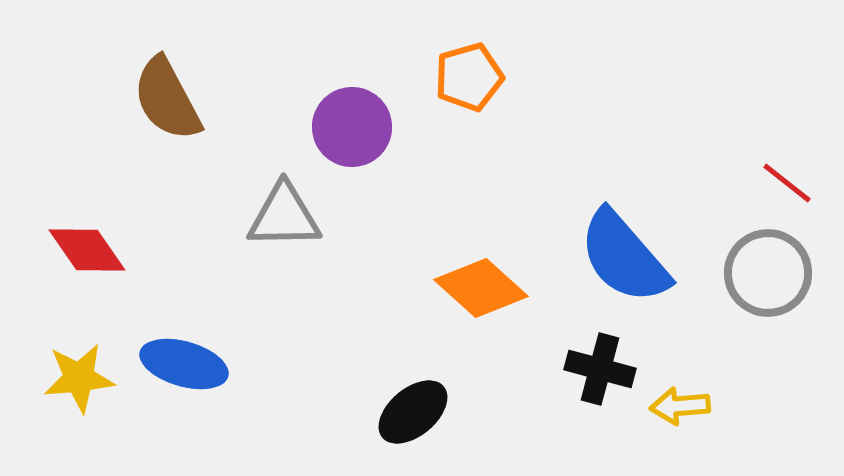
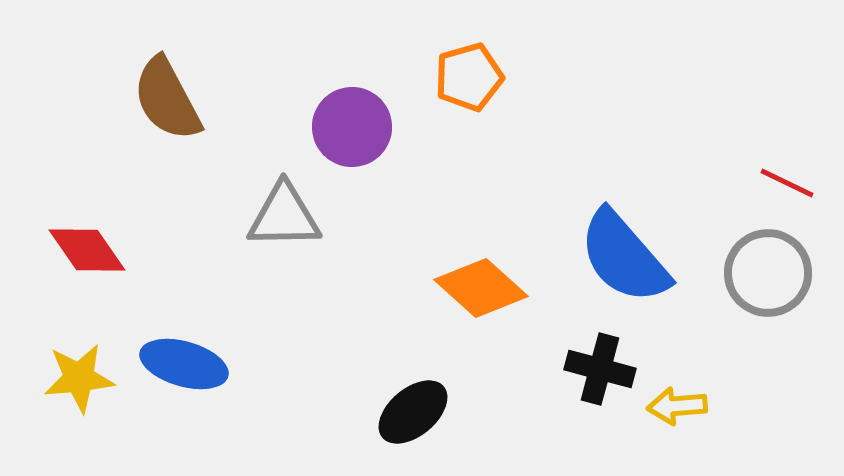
red line: rotated 12 degrees counterclockwise
yellow arrow: moved 3 px left
